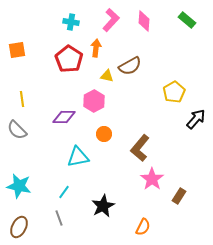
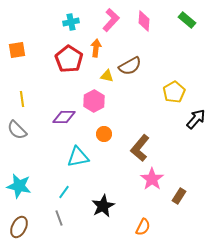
cyan cross: rotated 21 degrees counterclockwise
